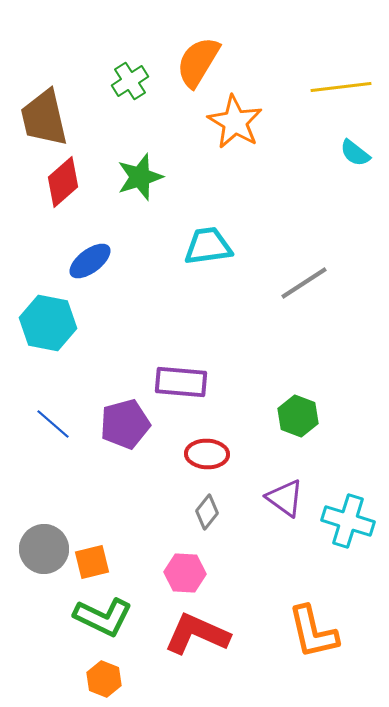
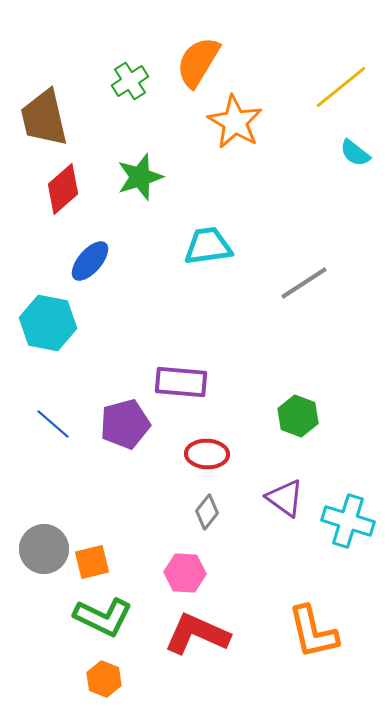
yellow line: rotated 32 degrees counterclockwise
red diamond: moved 7 px down
blue ellipse: rotated 12 degrees counterclockwise
